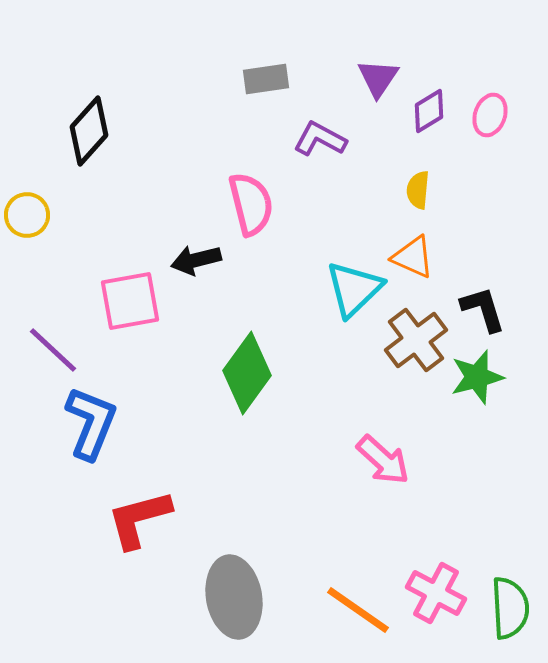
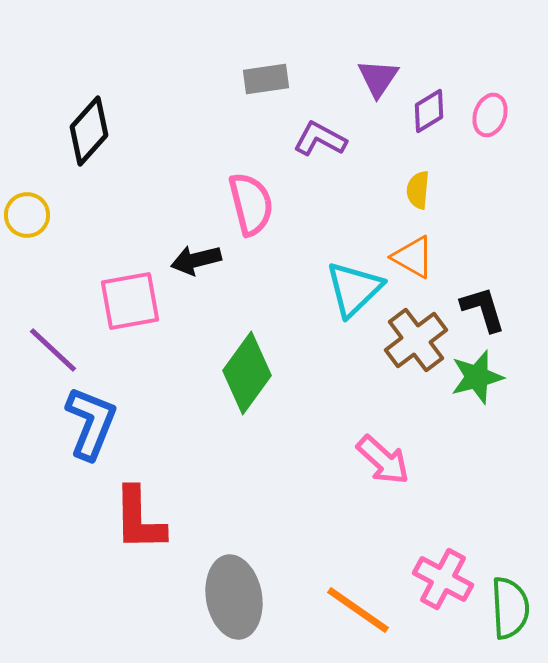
orange triangle: rotated 6 degrees clockwise
red L-shape: rotated 76 degrees counterclockwise
pink cross: moved 7 px right, 14 px up
